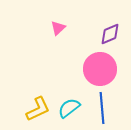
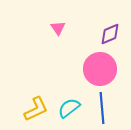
pink triangle: rotated 21 degrees counterclockwise
yellow L-shape: moved 2 px left
